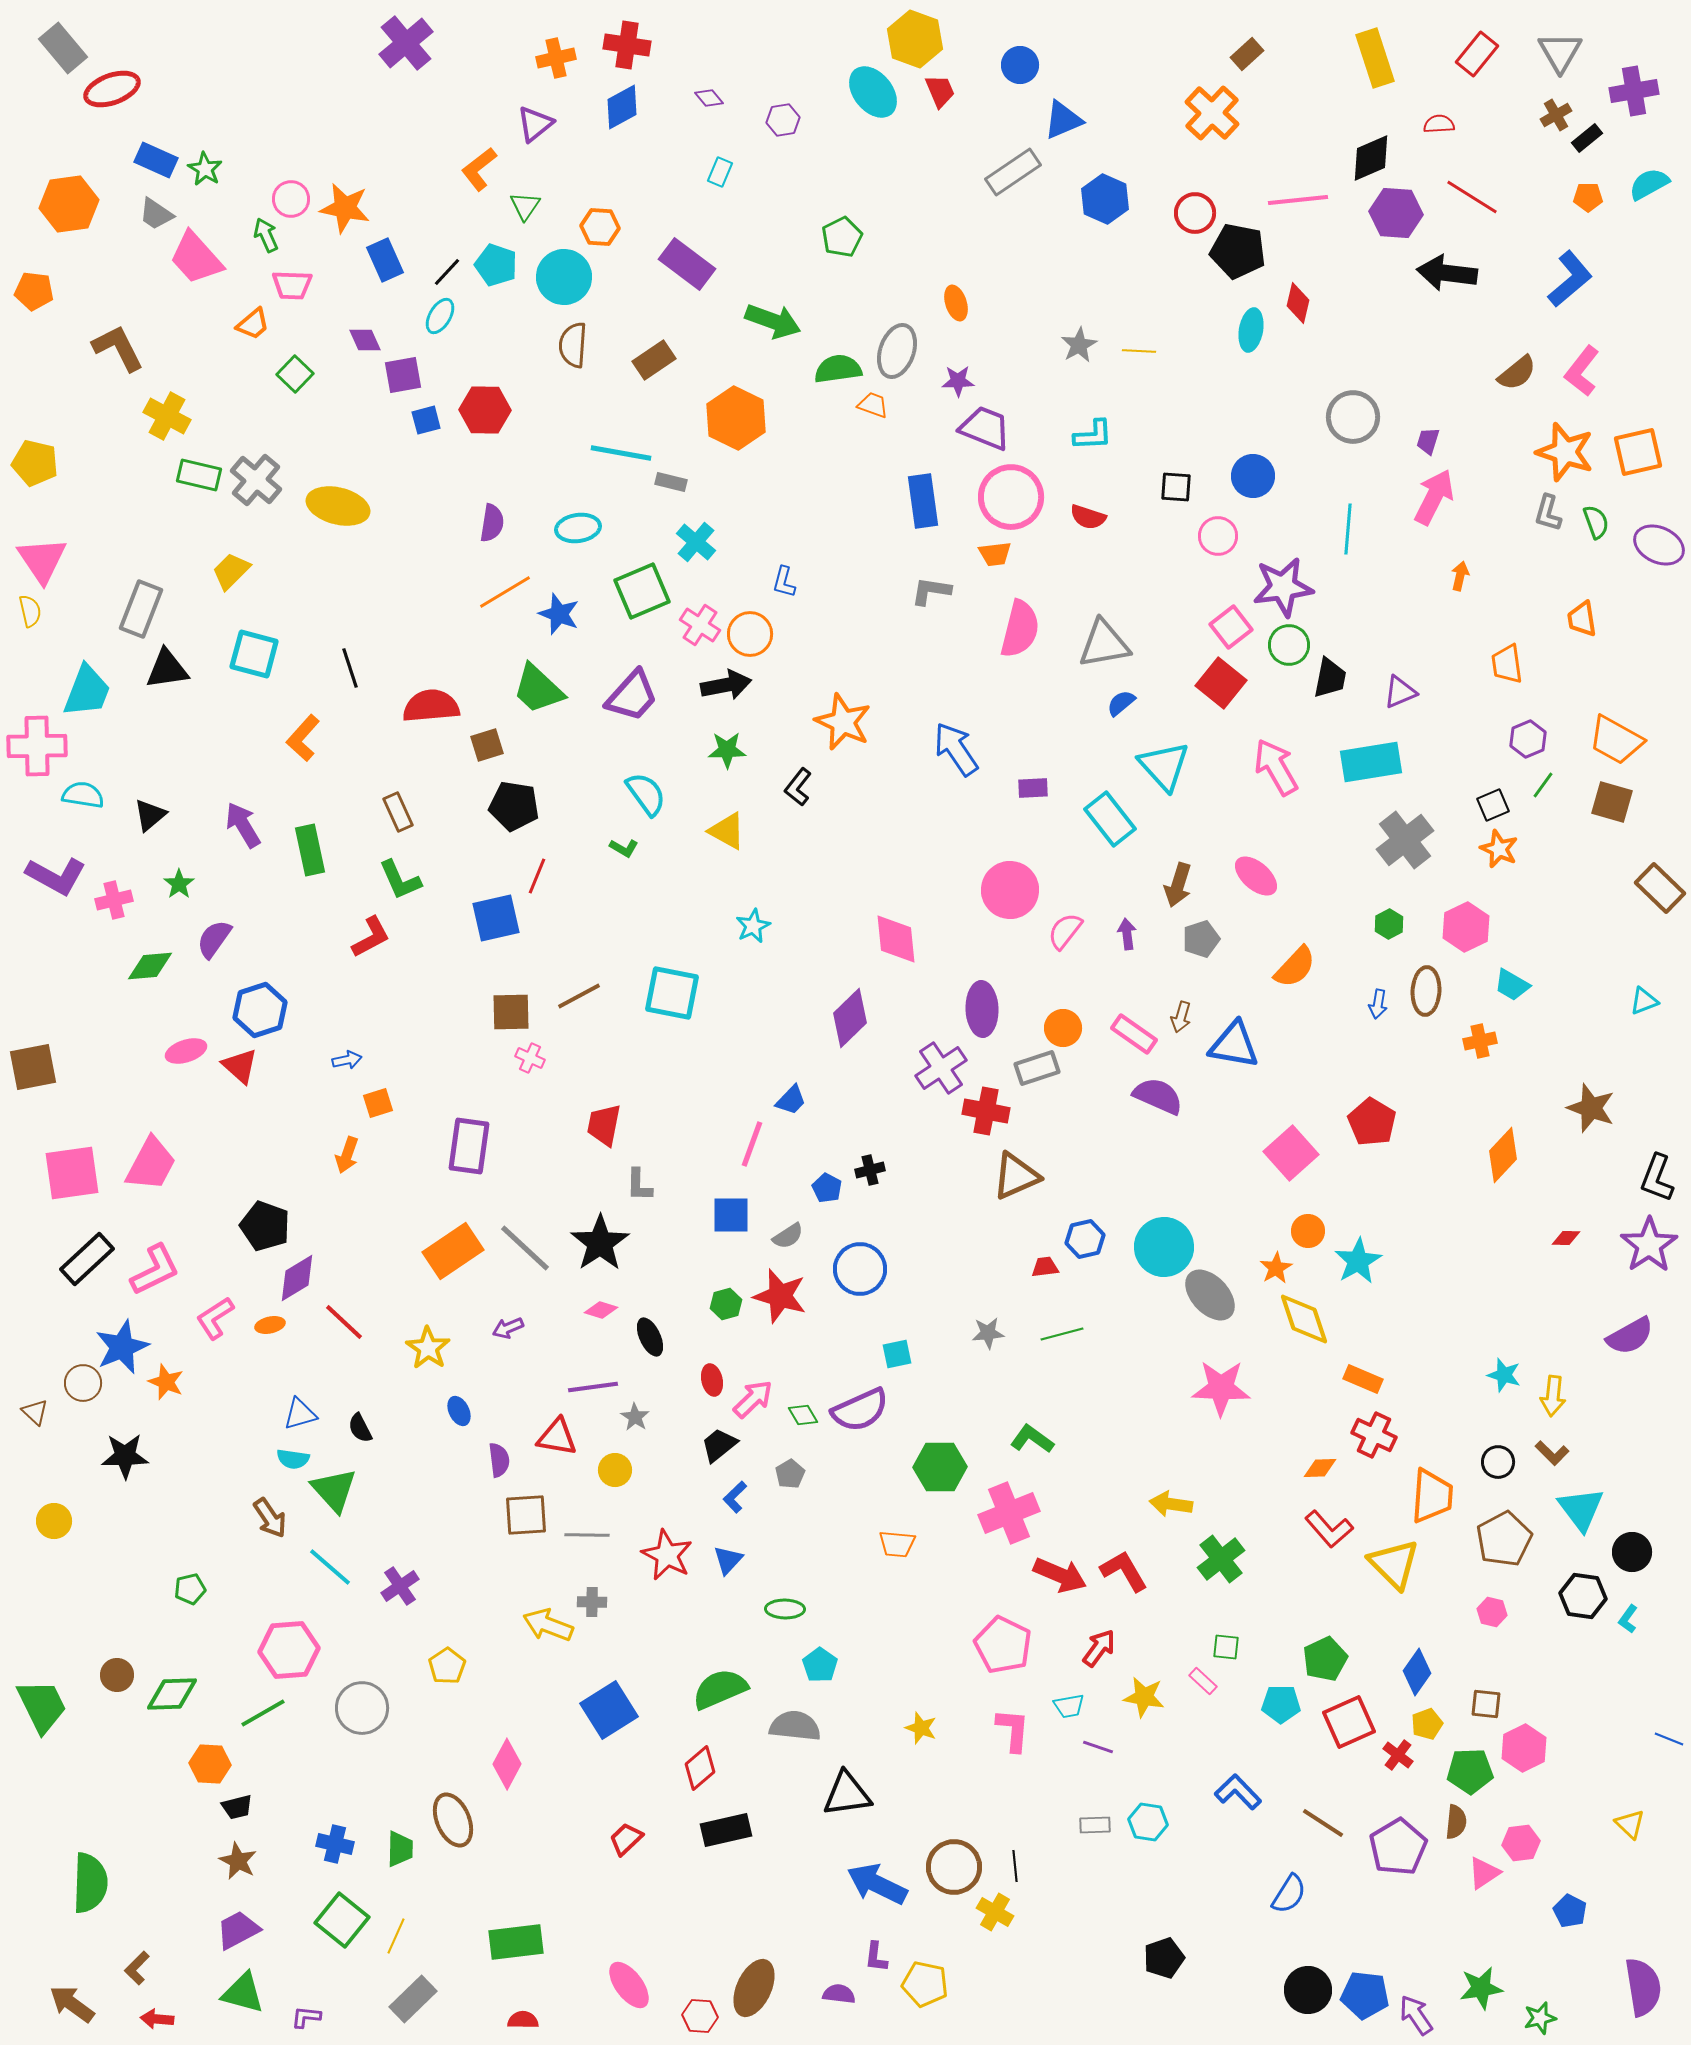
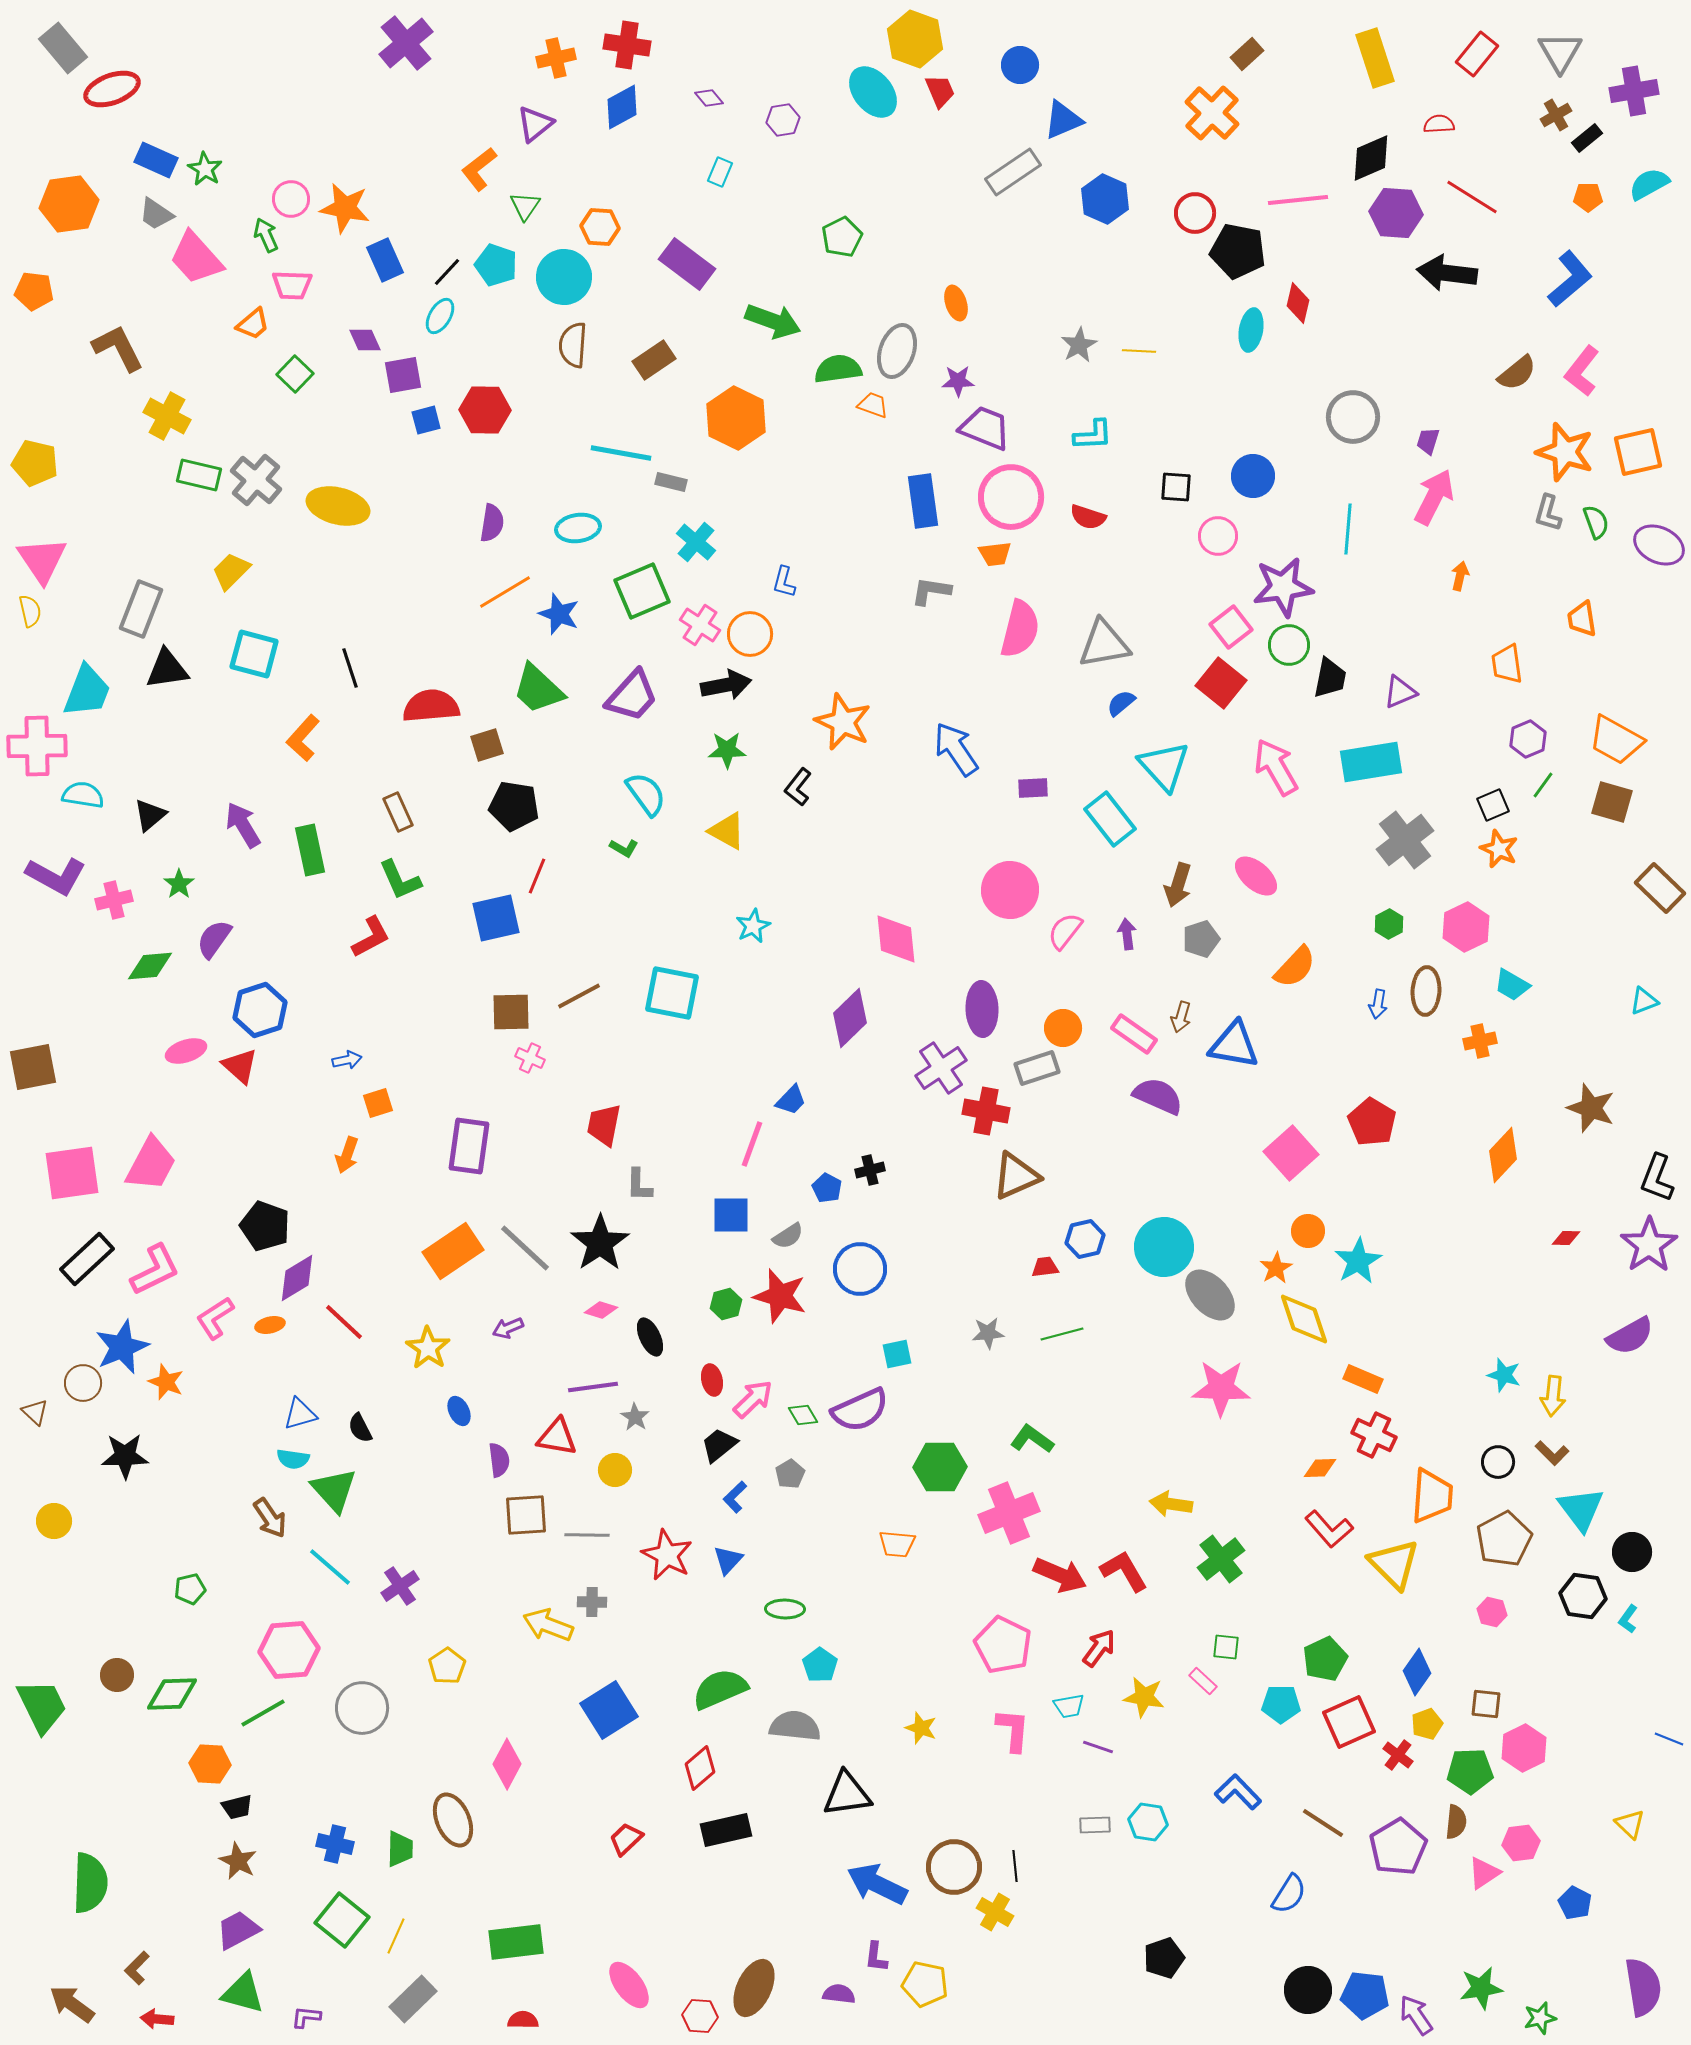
blue pentagon at (1570, 1911): moved 5 px right, 8 px up
